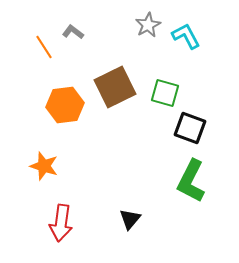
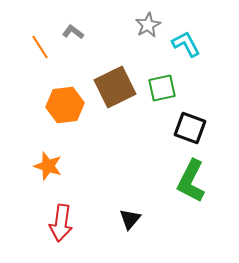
cyan L-shape: moved 8 px down
orange line: moved 4 px left
green square: moved 3 px left, 5 px up; rotated 28 degrees counterclockwise
orange star: moved 4 px right
